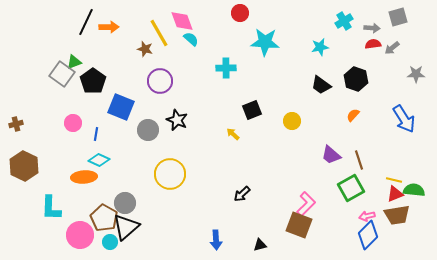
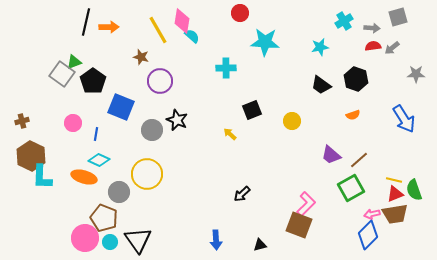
pink diamond at (182, 21): rotated 30 degrees clockwise
black line at (86, 22): rotated 12 degrees counterclockwise
yellow line at (159, 33): moved 1 px left, 3 px up
cyan semicircle at (191, 39): moved 1 px right, 3 px up
red semicircle at (373, 44): moved 2 px down
brown star at (145, 49): moved 4 px left, 8 px down
orange semicircle at (353, 115): rotated 152 degrees counterclockwise
brown cross at (16, 124): moved 6 px right, 3 px up
gray circle at (148, 130): moved 4 px right
yellow arrow at (233, 134): moved 3 px left
brown line at (359, 160): rotated 66 degrees clockwise
brown hexagon at (24, 166): moved 7 px right, 10 px up
yellow circle at (170, 174): moved 23 px left
orange ellipse at (84, 177): rotated 20 degrees clockwise
green semicircle at (414, 190): rotated 115 degrees counterclockwise
gray circle at (125, 203): moved 6 px left, 11 px up
cyan L-shape at (51, 208): moved 9 px left, 31 px up
brown trapezoid at (397, 215): moved 2 px left, 1 px up
pink arrow at (367, 216): moved 5 px right, 2 px up
brown pentagon at (104, 218): rotated 8 degrees counterclockwise
black triangle at (126, 227): moved 12 px right, 13 px down; rotated 24 degrees counterclockwise
pink circle at (80, 235): moved 5 px right, 3 px down
